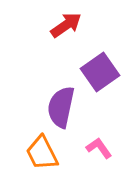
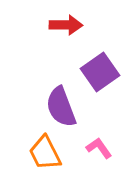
red arrow: rotated 36 degrees clockwise
purple semicircle: rotated 33 degrees counterclockwise
orange trapezoid: moved 3 px right
